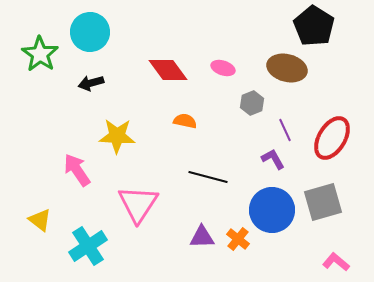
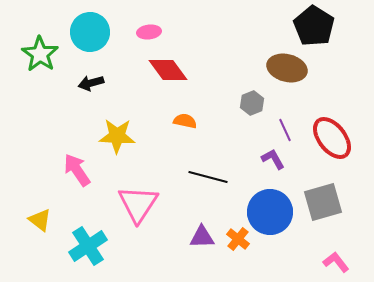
pink ellipse: moved 74 px left, 36 px up; rotated 25 degrees counterclockwise
red ellipse: rotated 69 degrees counterclockwise
blue circle: moved 2 px left, 2 px down
pink L-shape: rotated 12 degrees clockwise
